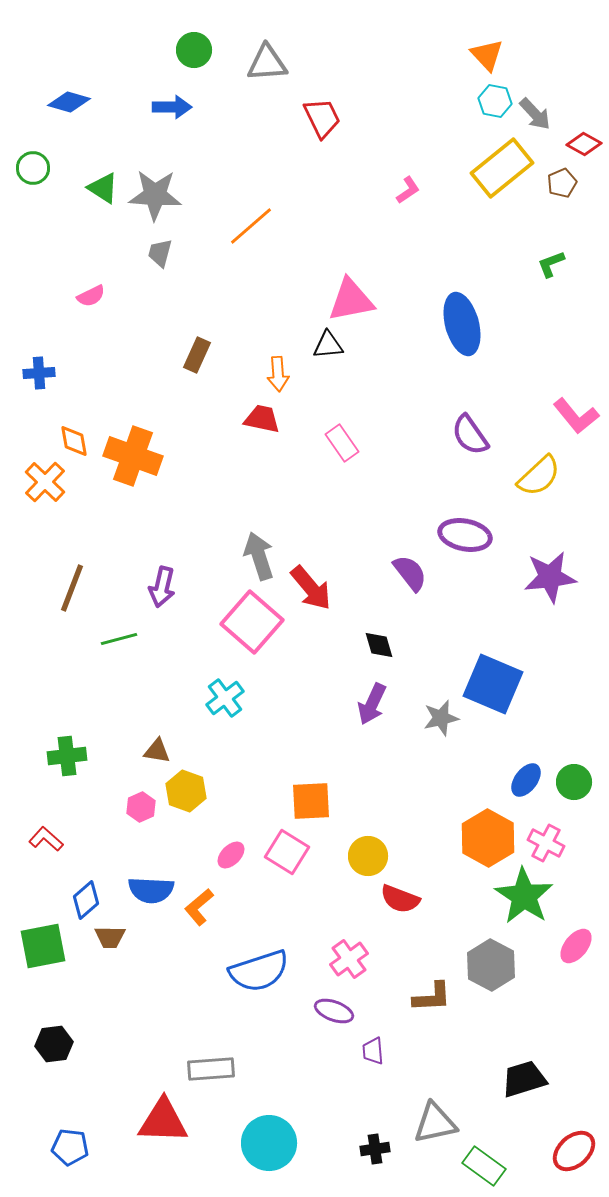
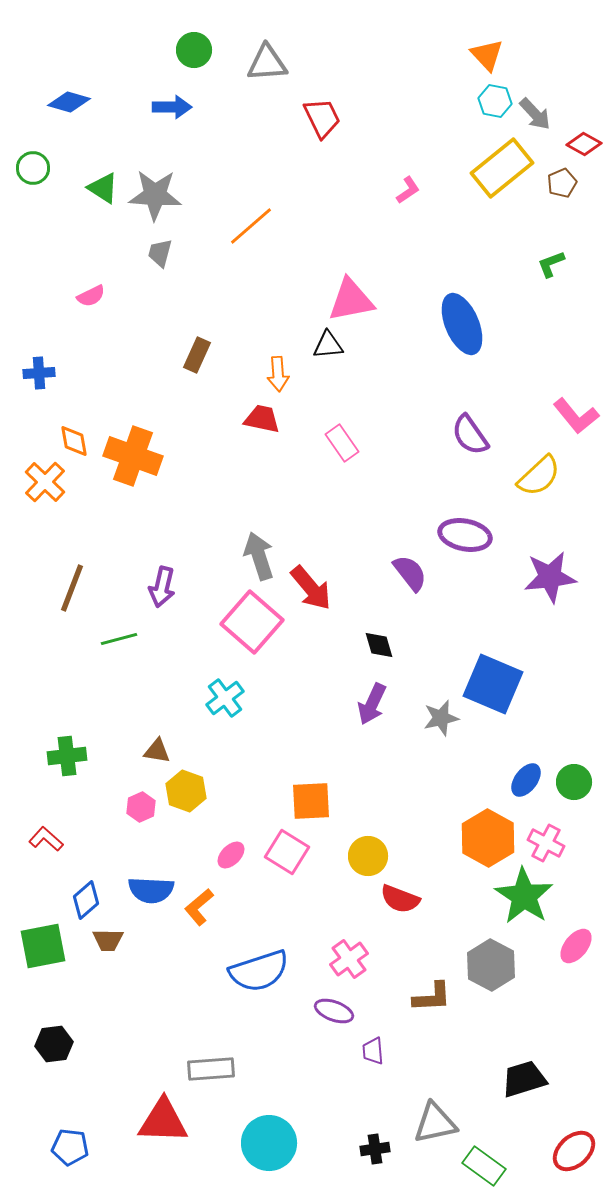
blue ellipse at (462, 324): rotated 8 degrees counterclockwise
brown trapezoid at (110, 937): moved 2 px left, 3 px down
